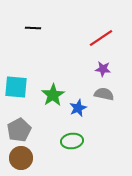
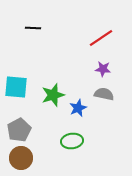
green star: rotated 15 degrees clockwise
